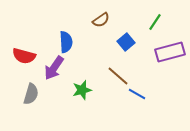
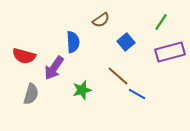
green line: moved 6 px right
blue semicircle: moved 7 px right
